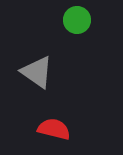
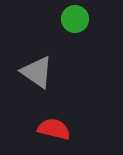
green circle: moved 2 px left, 1 px up
